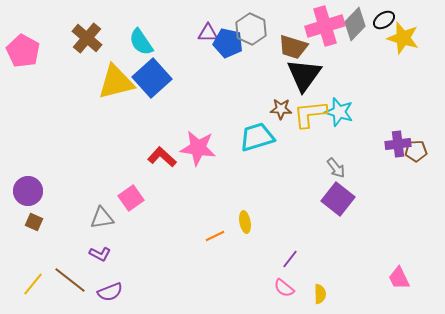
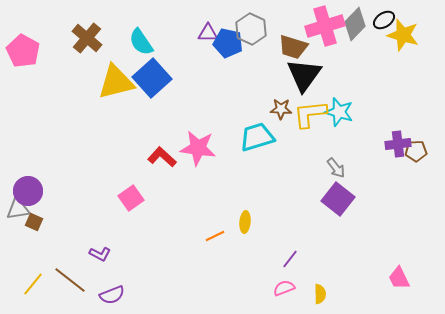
yellow star: moved 3 px up
gray triangle: moved 84 px left, 9 px up
yellow ellipse: rotated 15 degrees clockwise
pink semicircle: rotated 120 degrees clockwise
purple semicircle: moved 2 px right, 3 px down
